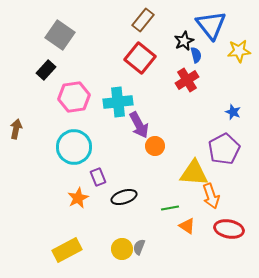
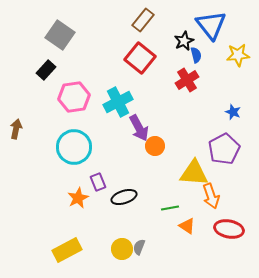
yellow star: moved 1 px left, 4 px down
cyan cross: rotated 20 degrees counterclockwise
purple arrow: moved 3 px down
purple rectangle: moved 5 px down
